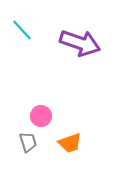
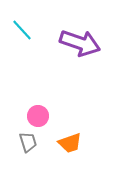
pink circle: moved 3 px left
